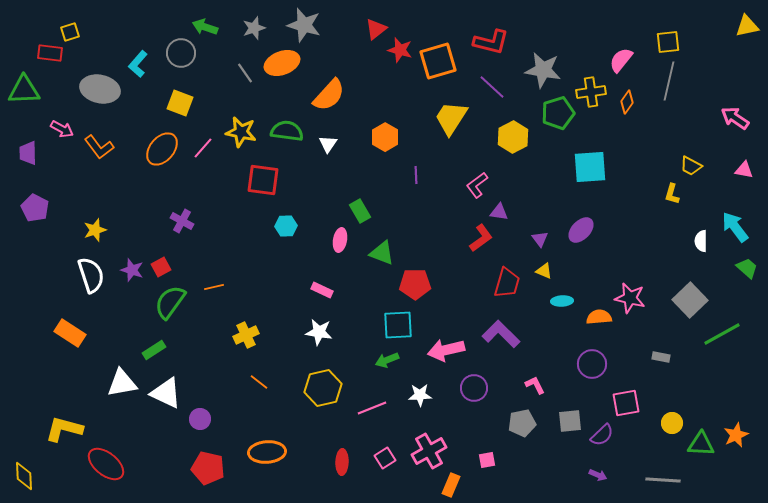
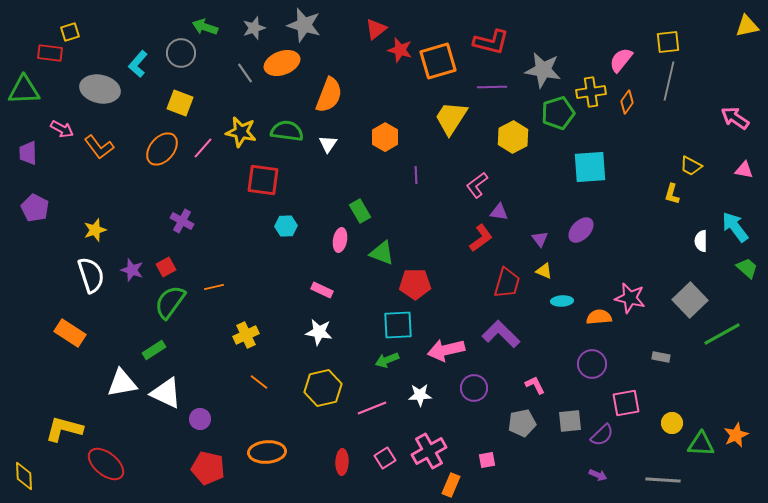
purple line at (492, 87): rotated 44 degrees counterclockwise
orange semicircle at (329, 95): rotated 21 degrees counterclockwise
red square at (161, 267): moved 5 px right
